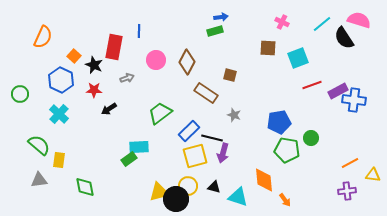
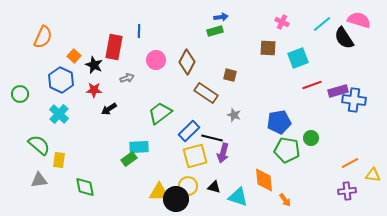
purple rectangle at (338, 91): rotated 12 degrees clockwise
yellow triangle at (159, 192): rotated 15 degrees clockwise
